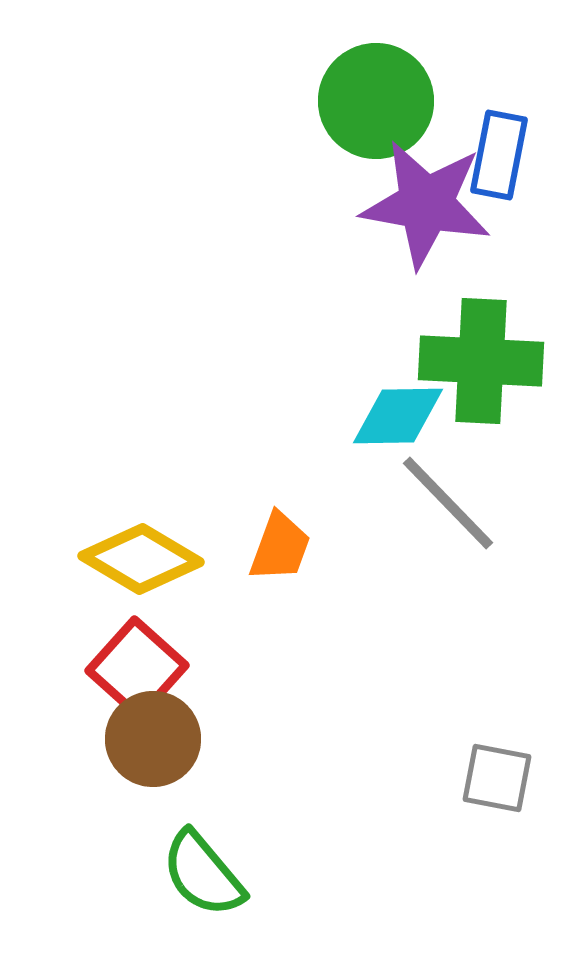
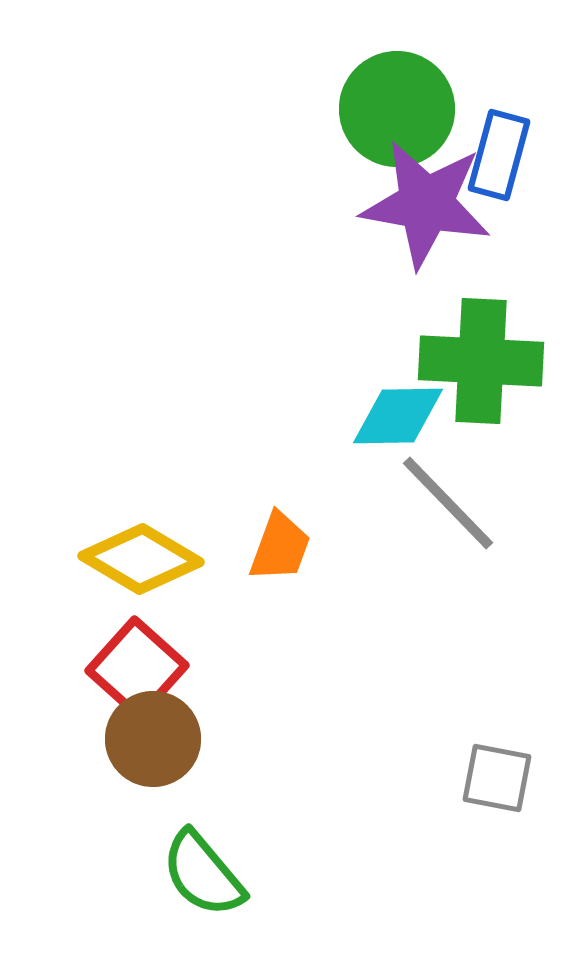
green circle: moved 21 px right, 8 px down
blue rectangle: rotated 4 degrees clockwise
